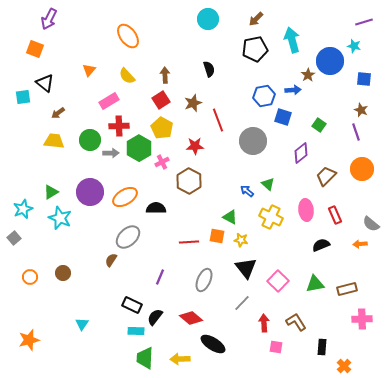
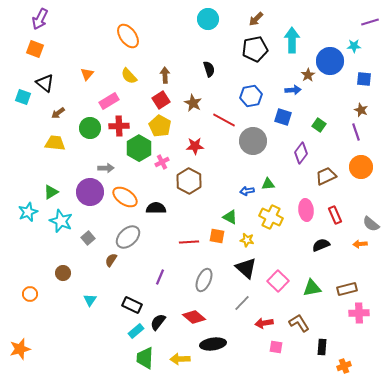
purple arrow at (49, 19): moved 9 px left
purple line at (364, 22): moved 6 px right
cyan arrow at (292, 40): rotated 15 degrees clockwise
cyan star at (354, 46): rotated 16 degrees counterclockwise
orange triangle at (89, 70): moved 2 px left, 4 px down
yellow semicircle at (127, 76): moved 2 px right
blue hexagon at (264, 96): moved 13 px left
cyan square at (23, 97): rotated 28 degrees clockwise
brown star at (193, 103): rotated 24 degrees counterclockwise
red line at (218, 120): moved 6 px right; rotated 40 degrees counterclockwise
yellow pentagon at (162, 128): moved 2 px left, 2 px up
green circle at (90, 140): moved 12 px up
yellow trapezoid at (54, 141): moved 1 px right, 2 px down
gray arrow at (111, 153): moved 5 px left, 15 px down
purple diamond at (301, 153): rotated 15 degrees counterclockwise
orange circle at (362, 169): moved 1 px left, 2 px up
brown trapezoid at (326, 176): rotated 20 degrees clockwise
green triangle at (268, 184): rotated 48 degrees counterclockwise
blue arrow at (247, 191): rotated 48 degrees counterclockwise
orange ellipse at (125, 197): rotated 65 degrees clockwise
cyan star at (23, 209): moved 5 px right, 3 px down
cyan star at (60, 218): moved 1 px right, 3 px down
gray square at (14, 238): moved 74 px right
yellow star at (241, 240): moved 6 px right
black triangle at (246, 268): rotated 10 degrees counterclockwise
orange circle at (30, 277): moved 17 px down
green triangle at (315, 284): moved 3 px left, 4 px down
black semicircle at (155, 317): moved 3 px right, 5 px down
red diamond at (191, 318): moved 3 px right, 1 px up
pink cross at (362, 319): moved 3 px left, 6 px up
brown L-shape at (296, 322): moved 3 px right, 1 px down
red arrow at (264, 323): rotated 96 degrees counterclockwise
cyan triangle at (82, 324): moved 8 px right, 24 px up
cyan rectangle at (136, 331): rotated 42 degrees counterclockwise
orange star at (29, 340): moved 9 px left, 9 px down
black ellipse at (213, 344): rotated 40 degrees counterclockwise
orange cross at (344, 366): rotated 24 degrees clockwise
